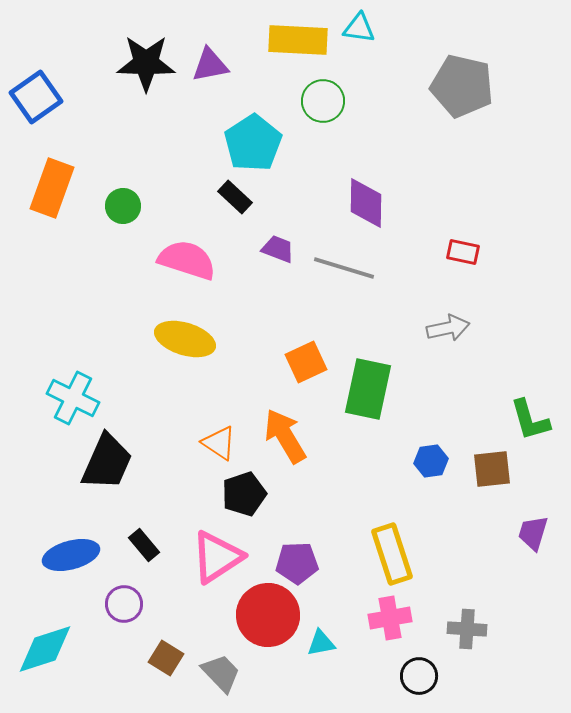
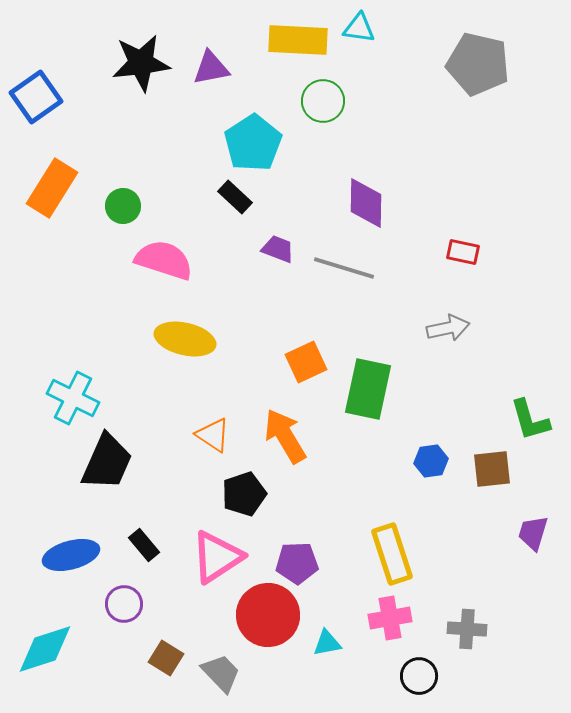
black star at (146, 63): moved 5 px left; rotated 8 degrees counterclockwise
purple triangle at (210, 65): moved 1 px right, 3 px down
gray pentagon at (462, 86): moved 16 px right, 22 px up
orange rectangle at (52, 188): rotated 12 degrees clockwise
pink semicircle at (187, 260): moved 23 px left
yellow ellipse at (185, 339): rotated 4 degrees counterclockwise
orange triangle at (219, 443): moved 6 px left, 8 px up
cyan triangle at (321, 643): moved 6 px right
